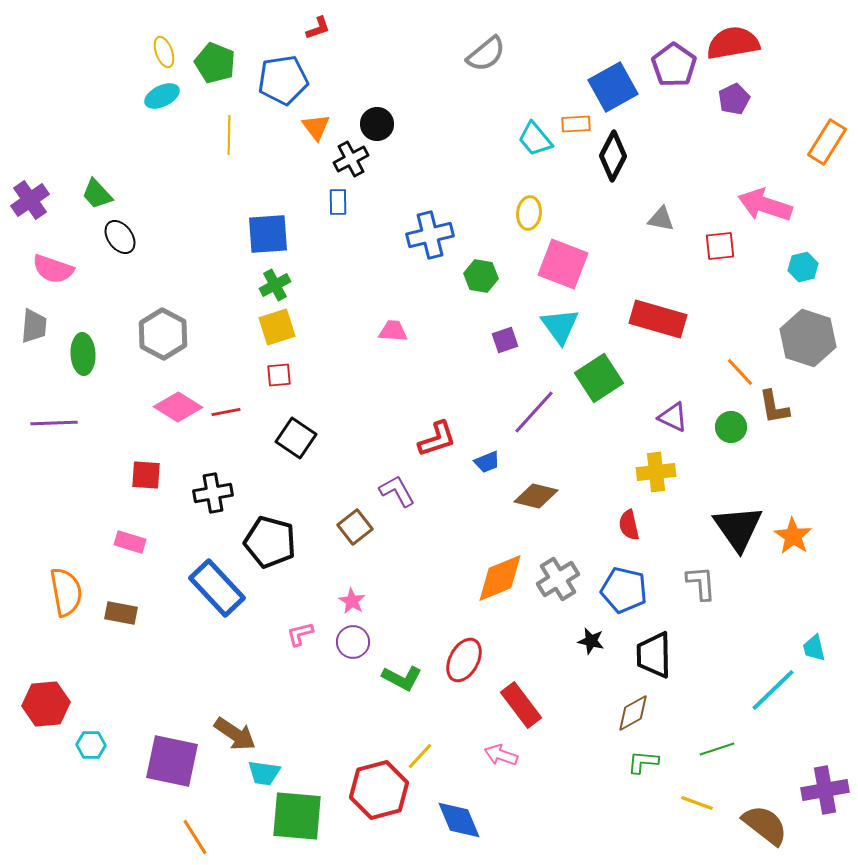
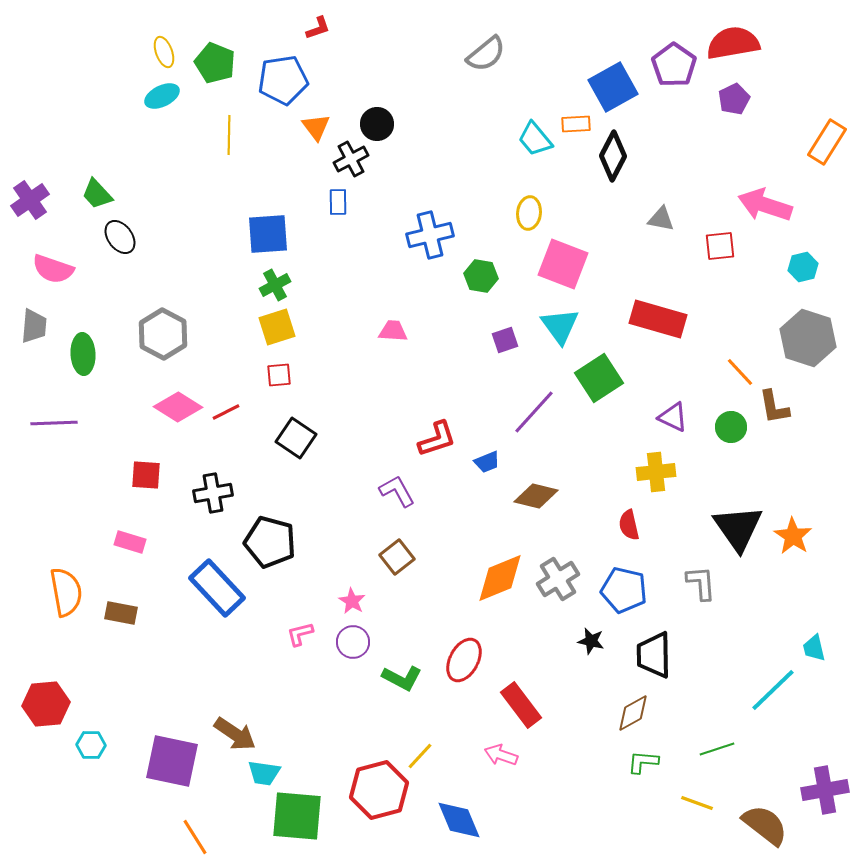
red line at (226, 412): rotated 16 degrees counterclockwise
brown square at (355, 527): moved 42 px right, 30 px down
